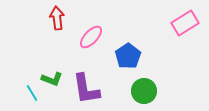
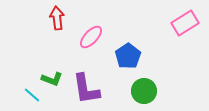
cyan line: moved 2 px down; rotated 18 degrees counterclockwise
